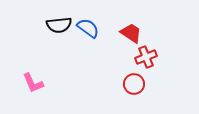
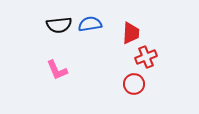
blue semicircle: moved 2 px right, 4 px up; rotated 45 degrees counterclockwise
red trapezoid: rotated 60 degrees clockwise
pink L-shape: moved 24 px right, 13 px up
